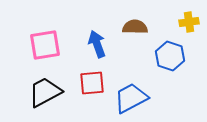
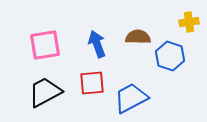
brown semicircle: moved 3 px right, 10 px down
